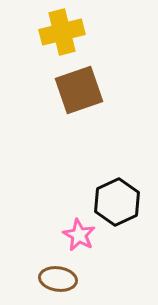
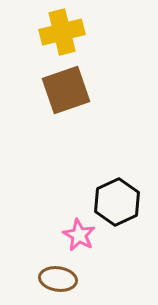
brown square: moved 13 px left
